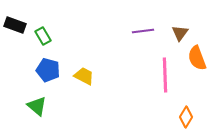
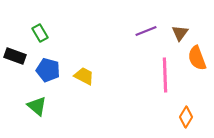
black rectangle: moved 31 px down
purple line: moved 3 px right; rotated 15 degrees counterclockwise
green rectangle: moved 3 px left, 3 px up
